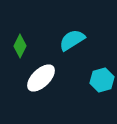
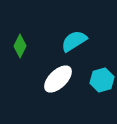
cyan semicircle: moved 2 px right, 1 px down
white ellipse: moved 17 px right, 1 px down
